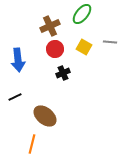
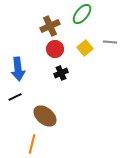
yellow square: moved 1 px right, 1 px down; rotated 21 degrees clockwise
blue arrow: moved 9 px down
black cross: moved 2 px left
